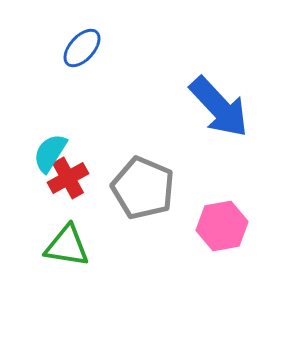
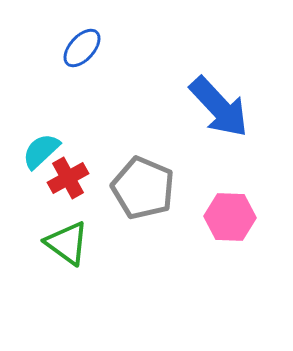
cyan semicircle: moved 9 px left, 2 px up; rotated 15 degrees clockwise
pink hexagon: moved 8 px right, 9 px up; rotated 12 degrees clockwise
green triangle: moved 3 px up; rotated 27 degrees clockwise
